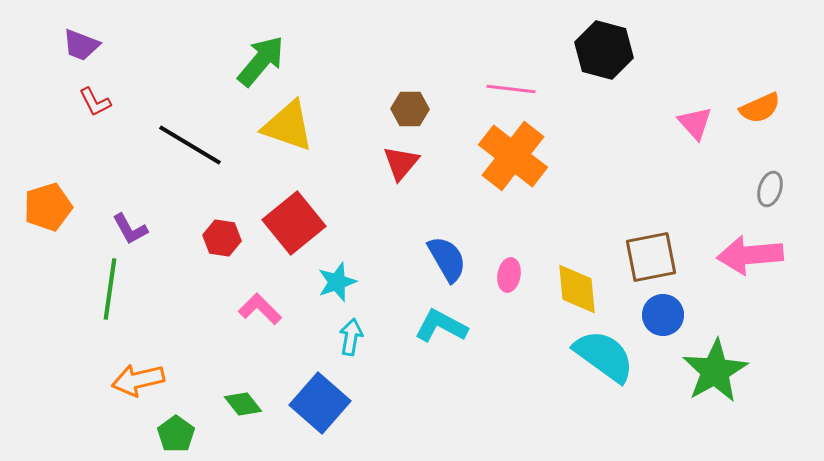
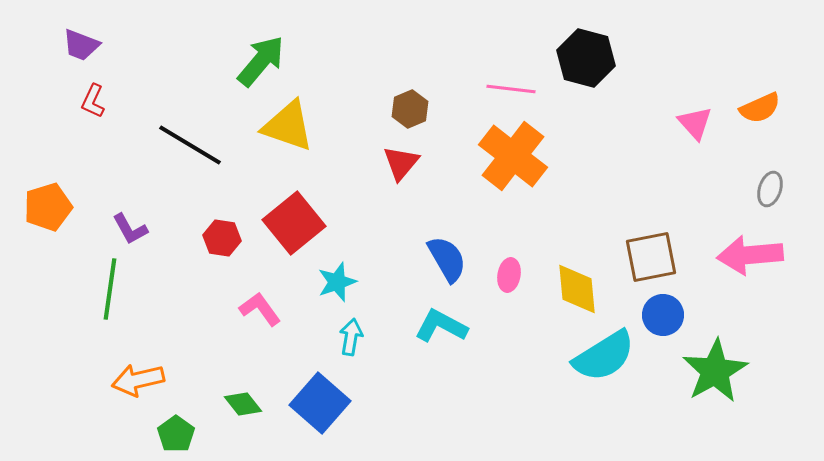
black hexagon: moved 18 px left, 8 px down
red L-shape: moved 2 px left, 1 px up; rotated 52 degrees clockwise
brown hexagon: rotated 24 degrees counterclockwise
pink L-shape: rotated 9 degrees clockwise
cyan semicircle: rotated 112 degrees clockwise
